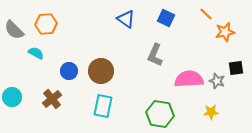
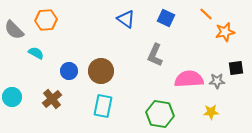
orange hexagon: moved 4 px up
gray star: rotated 21 degrees counterclockwise
